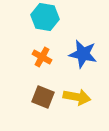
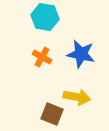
blue star: moved 2 px left
brown square: moved 9 px right, 17 px down
